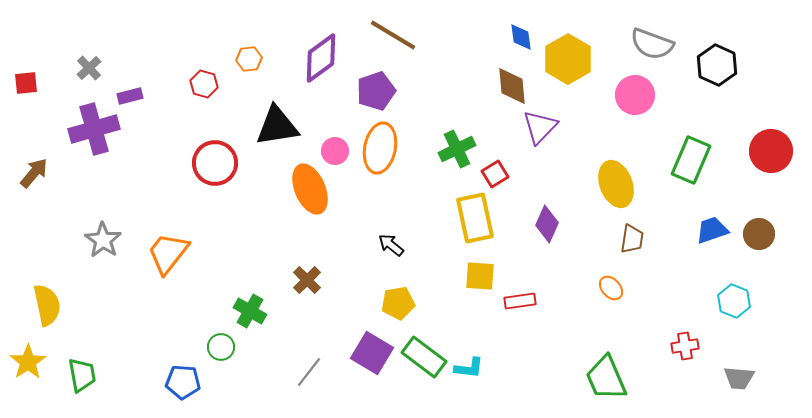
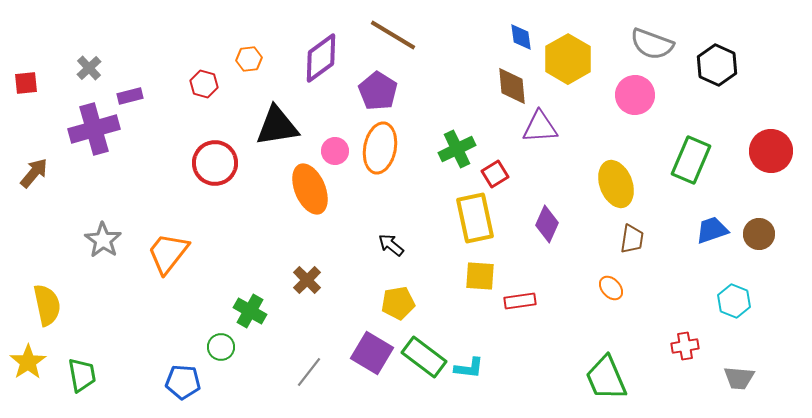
purple pentagon at (376, 91): moved 2 px right; rotated 21 degrees counterclockwise
purple triangle at (540, 127): rotated 42 degrees clockwise
